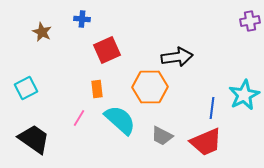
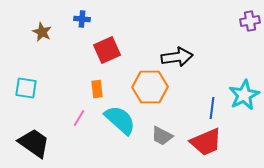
cyan square: rotated 35 degrees clockwise
black trapezoid: moved 4 px down
